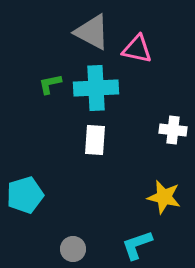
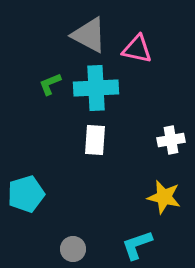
gray triangle: moved 3 px left, 3 px down
green L-shape: rotated 10 degrees counterclockwise
white cross: moved 2 px left, 10 px down; rotated 16 degrees counterclockwise
cyan pentagon: moved 1 px right, 1 px up
